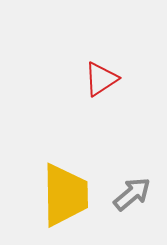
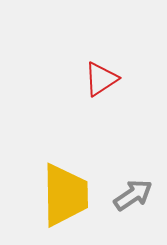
gray arrow: moved 1 px right, 1 px down; rotated 6 degrees clockwise
